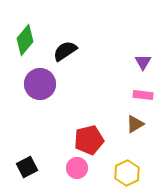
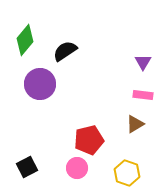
yellow hexagon: rotated 15 degrees counterclockwise
